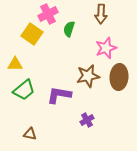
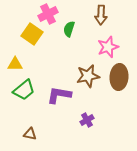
brown arrow: moved 1 px down
pink star: moved 2 px right, 1 px up
